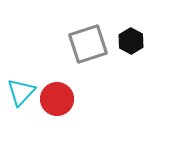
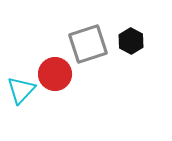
cyan triangle: moved 2 px up
red circle: moved 2 px left, 25 px up
